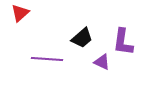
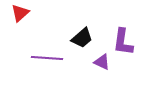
purple line: moved 1 px up
